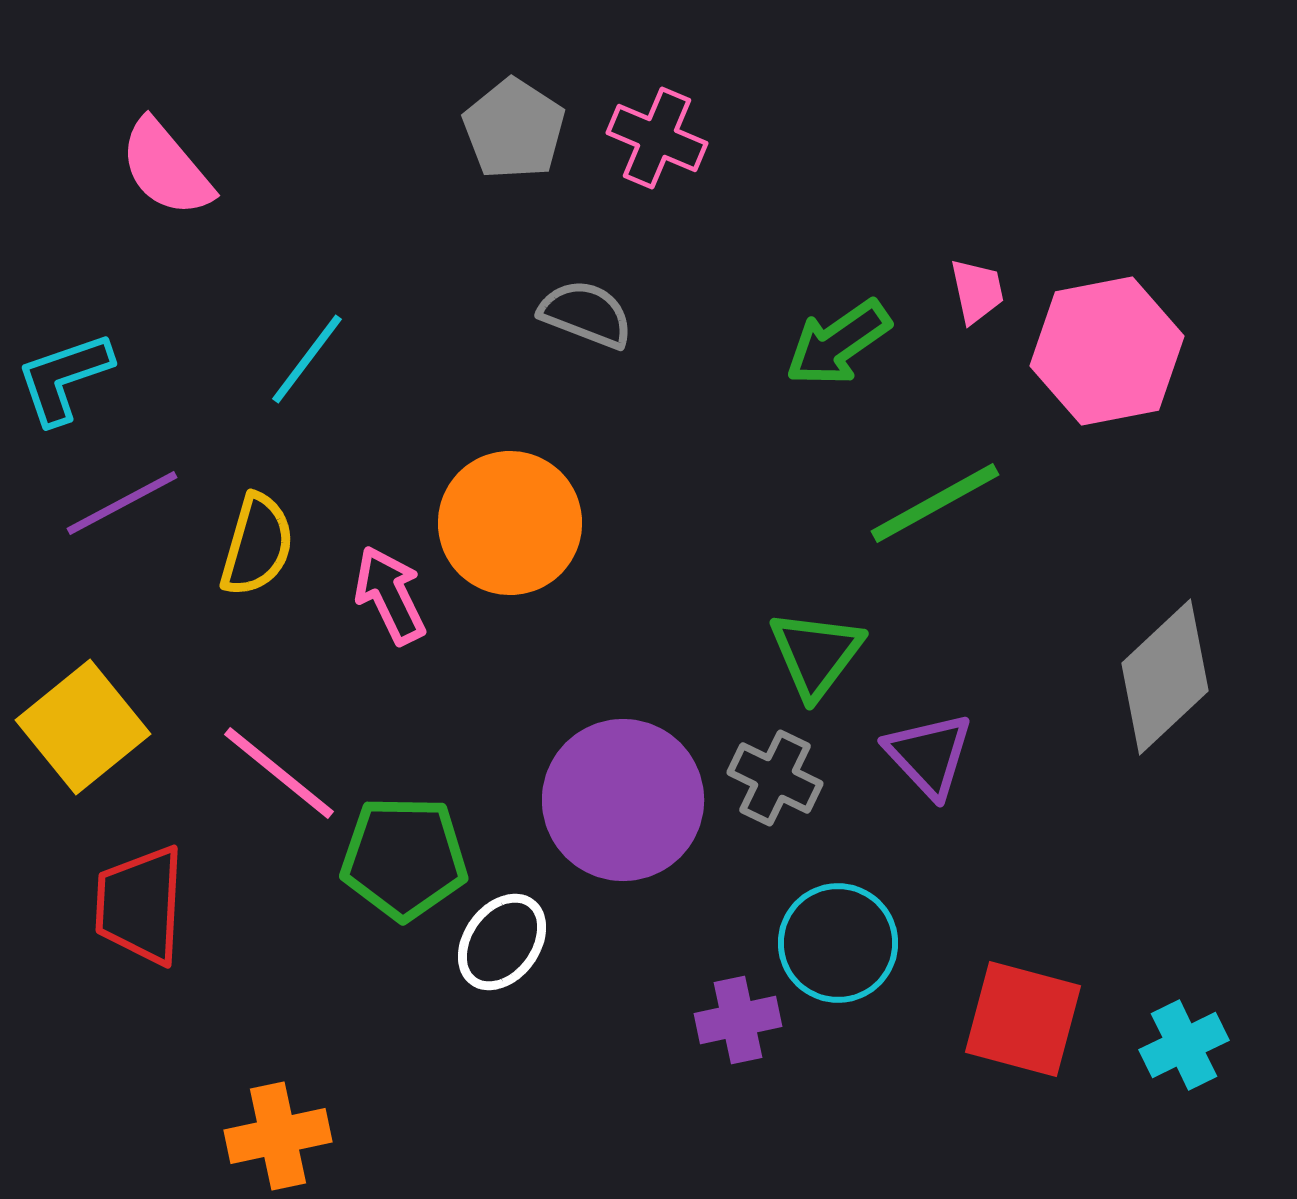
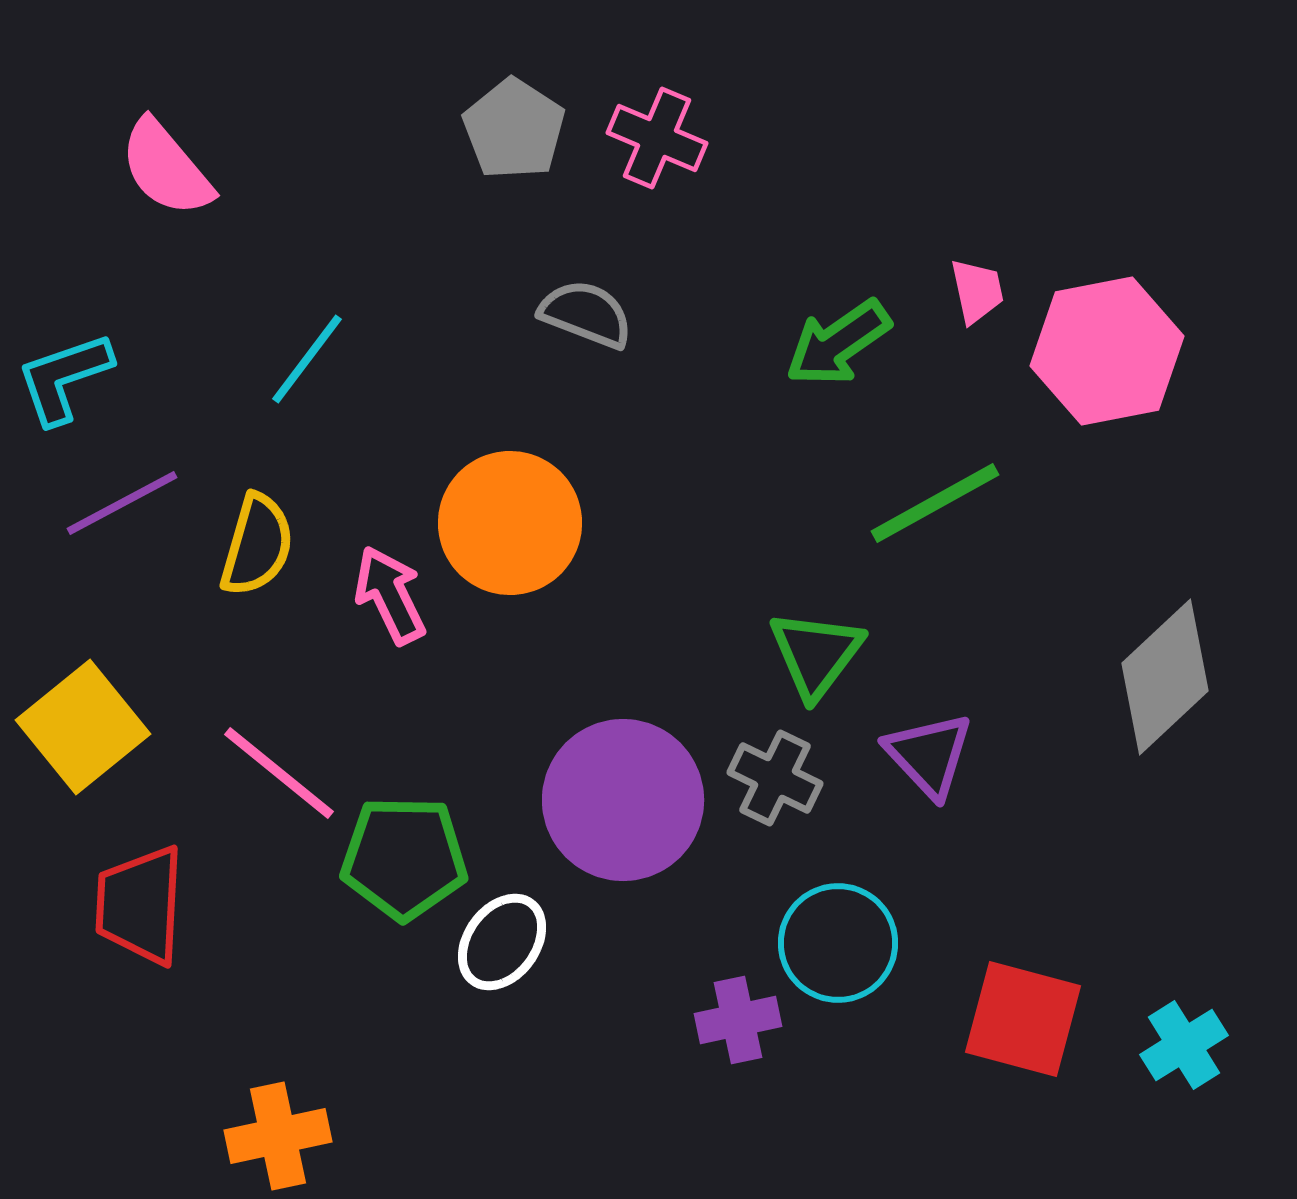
cyan cross: rotated 6 degrees counterclockwise
